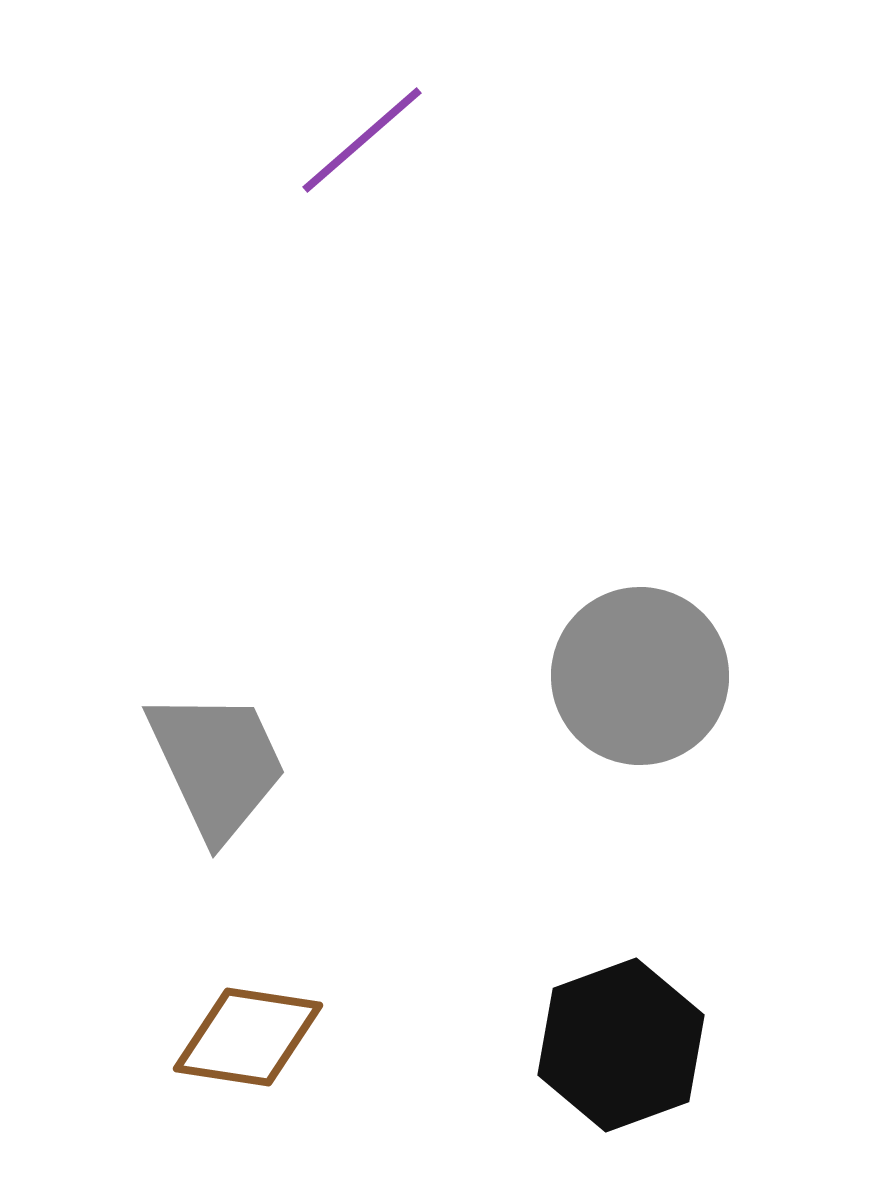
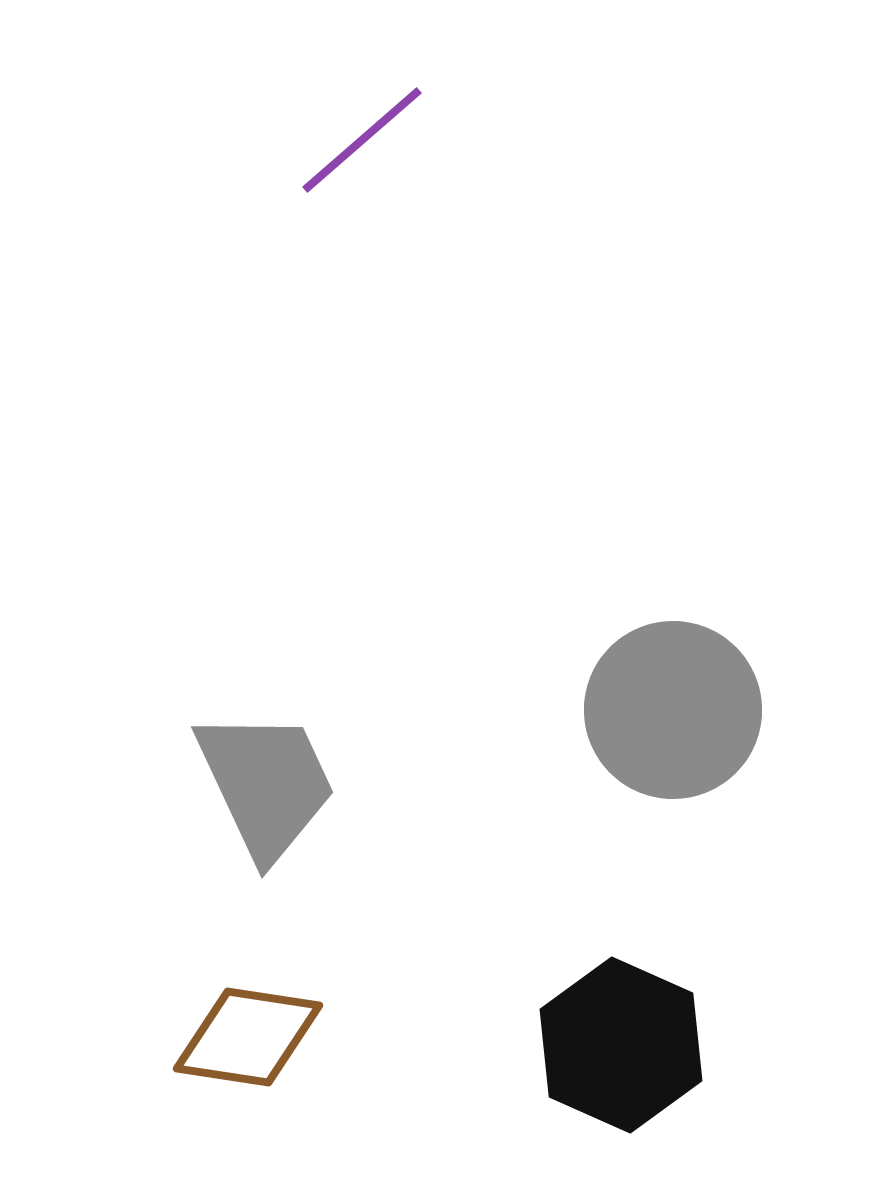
gray circle: moved 33 px right, 34 px down
gray trapezoid: moved 49 px right, 20 px down
black hexagon: rotated 16 degrees counterclockwise
